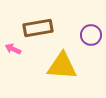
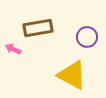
purple circle: moved 4 px left, 2 px down
yellow triangle: moved 10 px right, 9 px down; rotated 24 degrees clockwise
